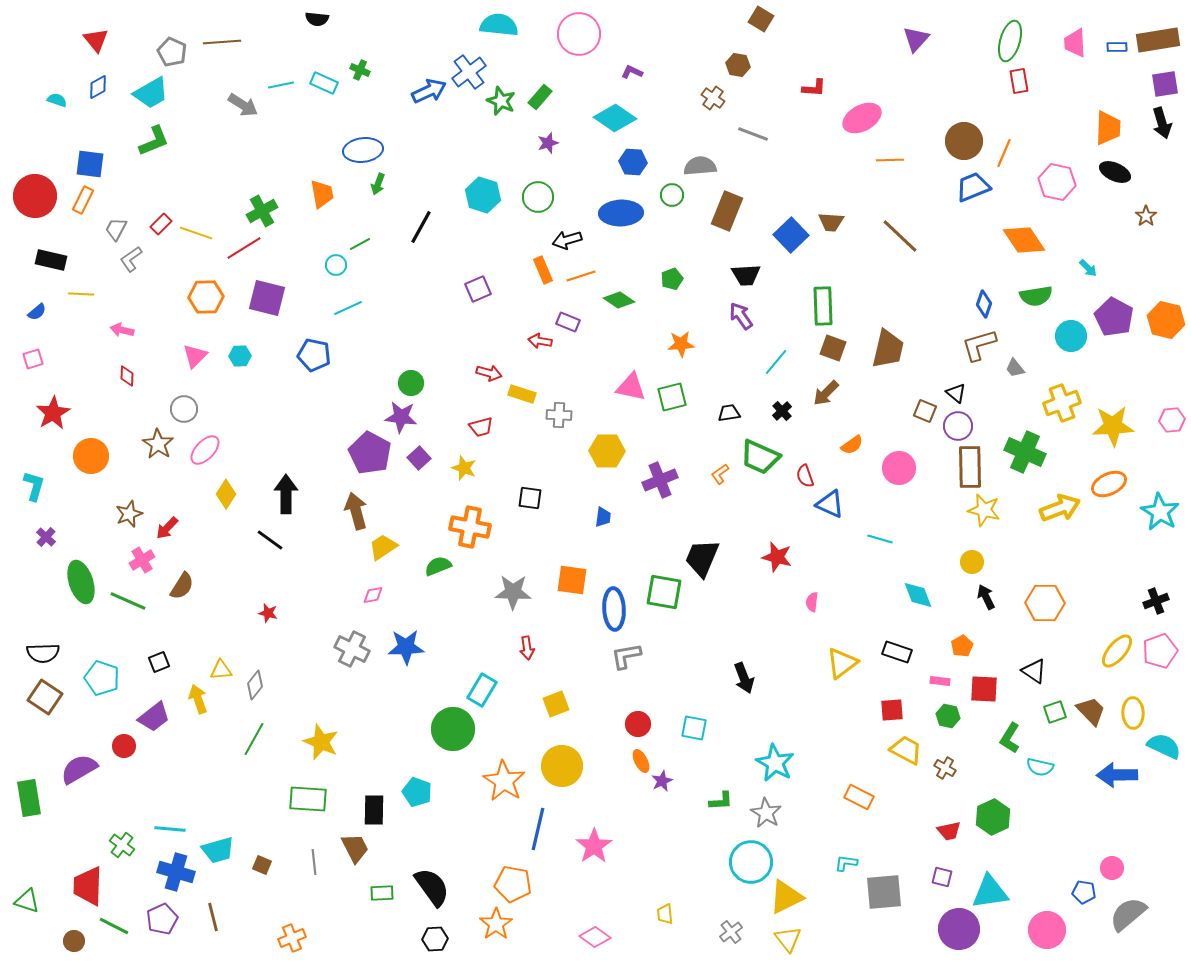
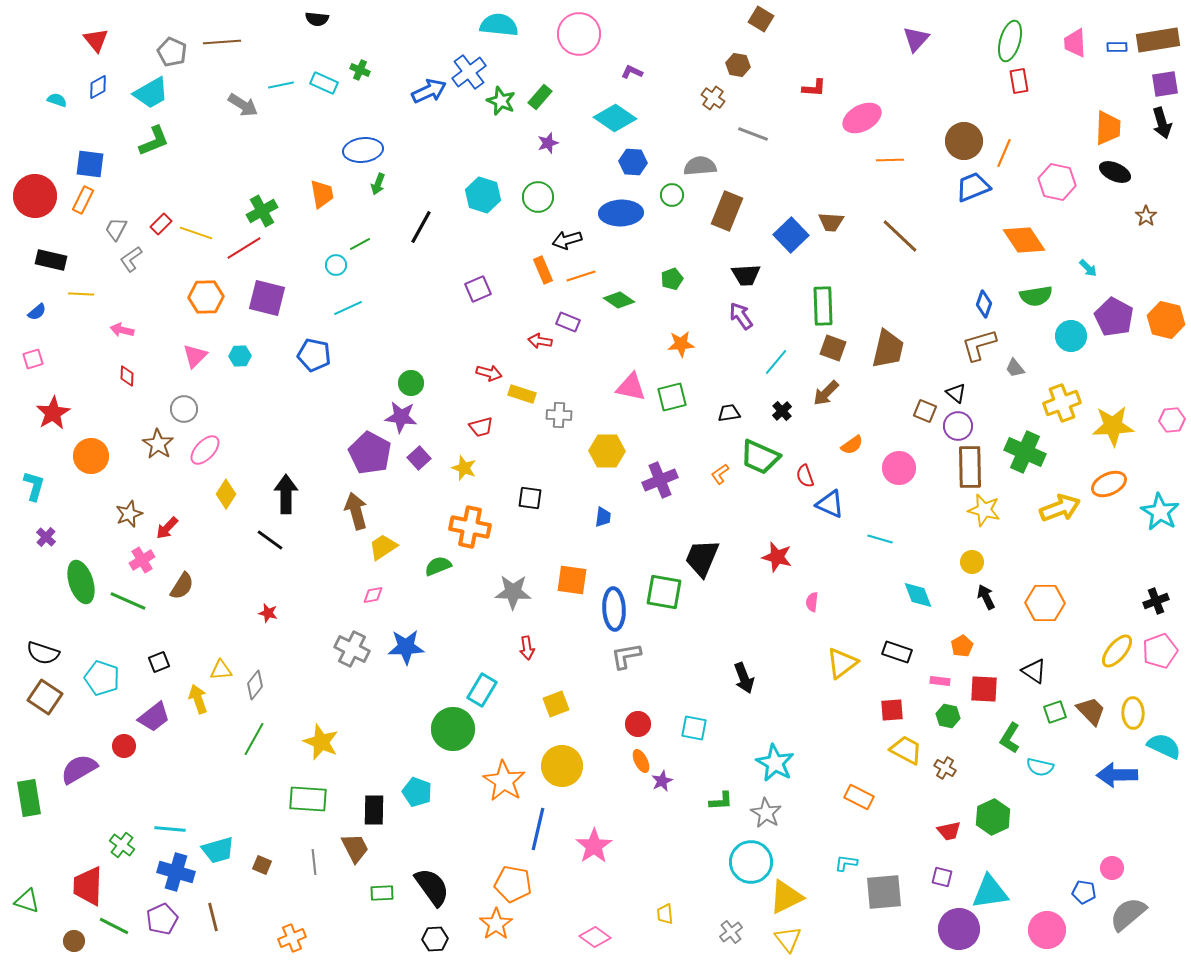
black semicircle at (43, 653): rotated 20 degrees clockwise
